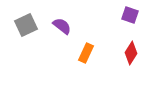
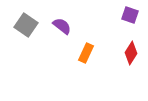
gray square: rotated 30 degrees counterclockwise
